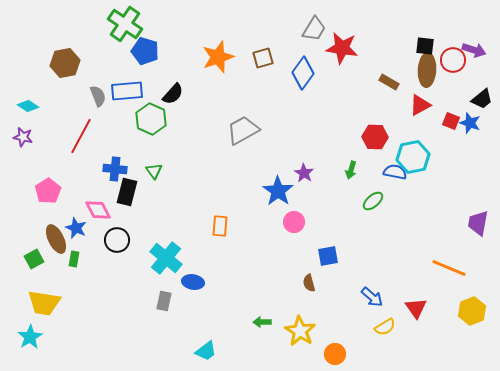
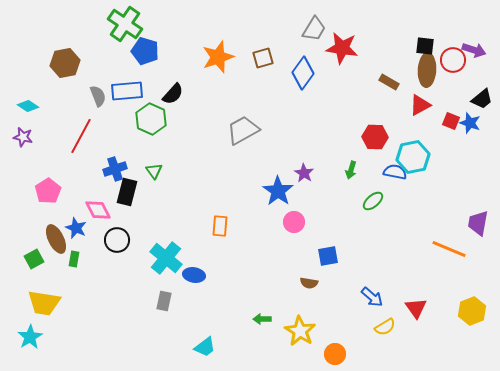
blue cross at (115, 169): rotated 25 degrees counterclockwise
orange line at (449, 268): moved 19 px up
blue ellipse at (193, 282): moved 1 px right, 7 px up
brown semicircle at (309, 283): rotated 66 degrees counterclockwise
green arrow at (262, 322): moved 3 px up
cyan trapezoid at (206, 351): moved 1 px left, 4 px up
